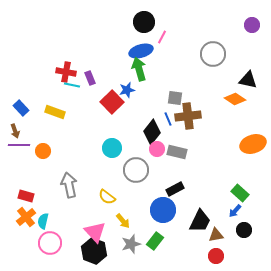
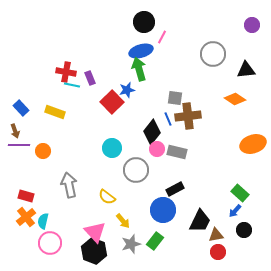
black triangle at (248, 80): moved 2 px left, 10 px up; rotated 18 degrees counterclockwise
red circle at (216, 256): moved 2 px right, 4 px up
